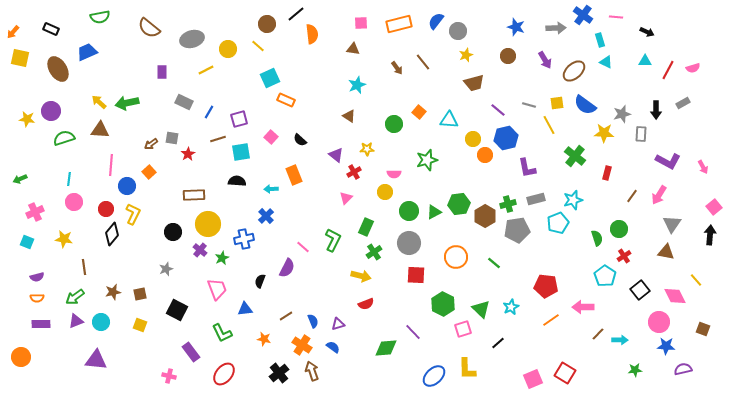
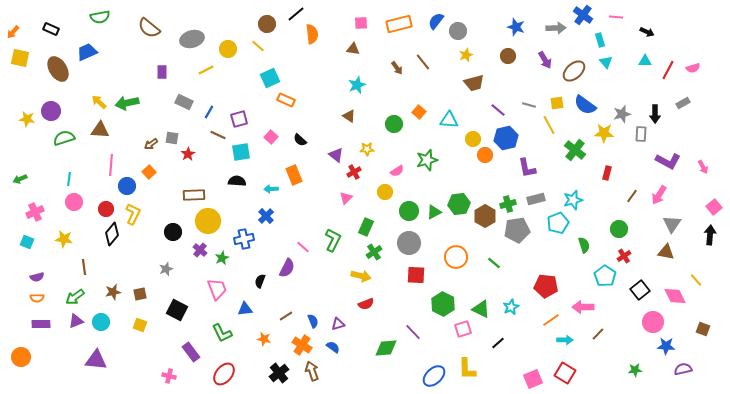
cyan triangle at (606, 62): rotated 24 degrees clockwise
black arrow at (656, 110): moved 1 px left, 4 px down
brown line at (218, 139): moved 4 px up; rotated 42 degrees clockwise
green cross at (575, 156): moved 6 px up
pink semicircle at (394, 174): moved 3 px right, 3 px up; rotated 32 degrees counterclockwise
yellow circle at (208, 224): moved 3 px up
green semicircle at (597, 238): moved 13 px left, 7 px down
green triangle at (481, 309): rotated 18 degrees counterclockwise
pink circle at (659, 322): moved 6 px left
cyan arrow at (620, 340): moved 55 px left
